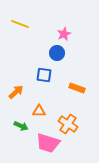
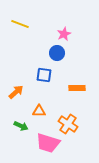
orange rectangle: rotated 21 degrees counterclockwise
